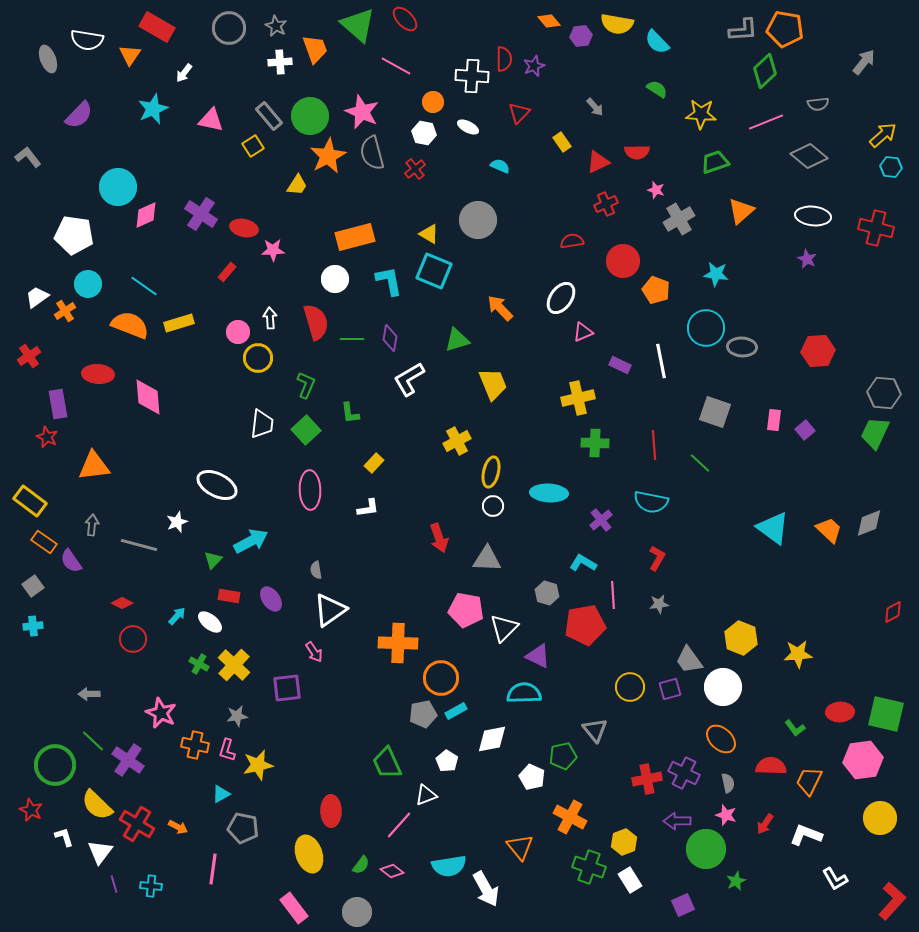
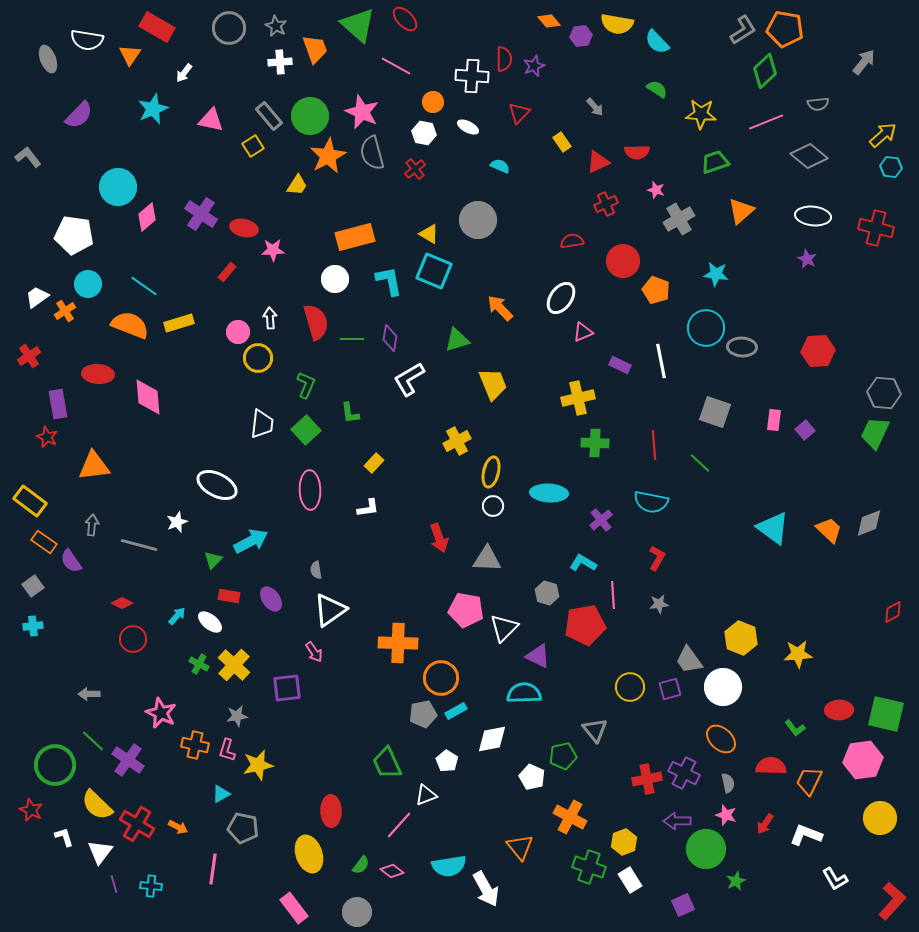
gray L-shape at (743, 30): rotated 28 degrees counterclockwise
pink diamond at (146, 215): moved 1 px right, 2 px down; rotated 16 degrees counterclockwise
red ellipse at (840, 712): moved 1 px left, 2 px up
